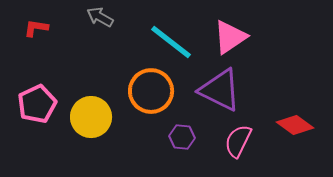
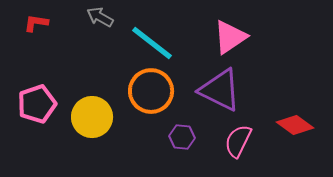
red L-shape: moved 5 px up
cyan line: moved 19 px left, 1 px down
pink pentagon: rotated 6 degrees clockwise
yellow circle: moved 1 px right
